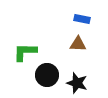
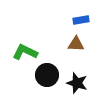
blue rectangle: moved 1 px left, 1 px down; rotated 21 degrees counterclockwise
brown triangle: moved 2 px left
green L-shape: rotated 25 degrees clockwise
